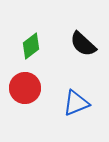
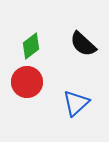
red circle: moved 2 px right, 6 px up
blue triangle: rotated 20 degrees counterclockwise
